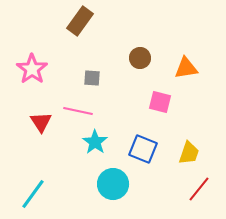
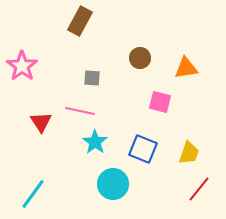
brown rectangle: rotated 8 degrees counterclockwise
pink star: moved 10 px left, 3 px up
pink line: moved 2 px right
